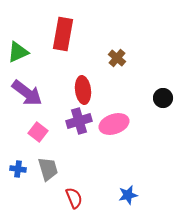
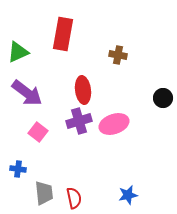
brown cross: moved 1 px right, 3 px up; rotated 30 degrees counterclockwise
gray trapezoid: moved 4 px left, 24 px down; rotated 10 degrees clockwise
red semicircle: rotated 10 degrees clockwise
